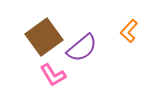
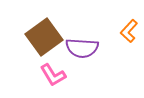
purple semicircle: rotated 44 degrees clockwise
